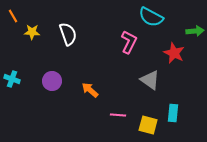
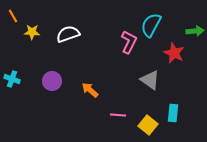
cyan semicircle: moved 8 px down; rotated 90 degrees clockwise
white semicircle: rotated 90 degrees counterclockwise
yellow square: rotated 24 degrees clockwise
